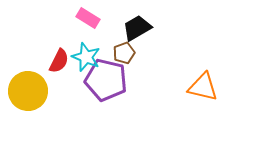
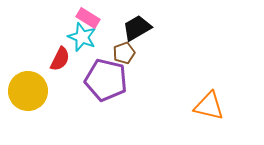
cyan star: moved 4 px left, 20 px up
red semicircle: moved 1 px right, 2 px up
orange triangle: moved 6 px right, 19 px down
